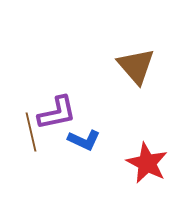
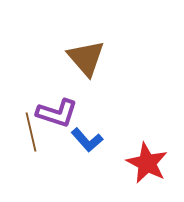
brown triangle: moved 50 px left, 8 px up
purple L-shape: rotated 30 degrees clockwise
blue L-shape: moved 3 px right; rotated 24 degrees clockwise
